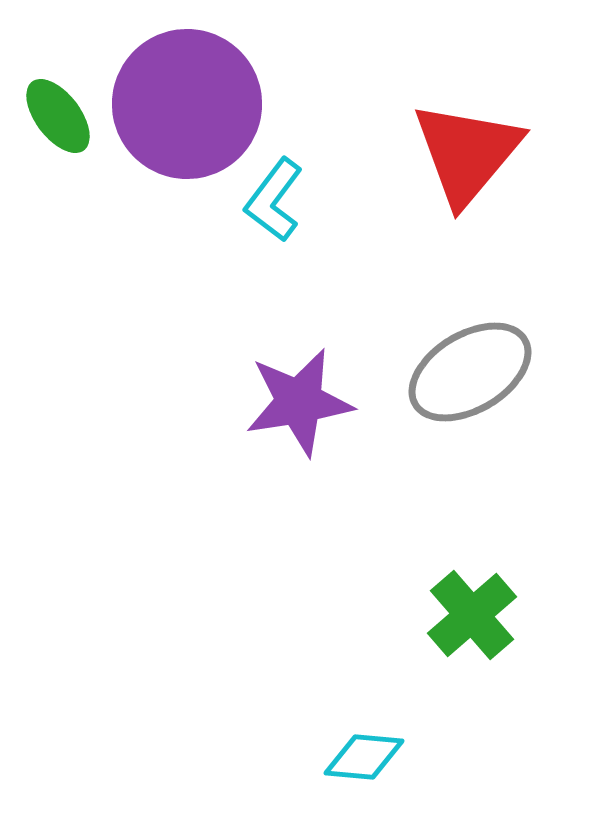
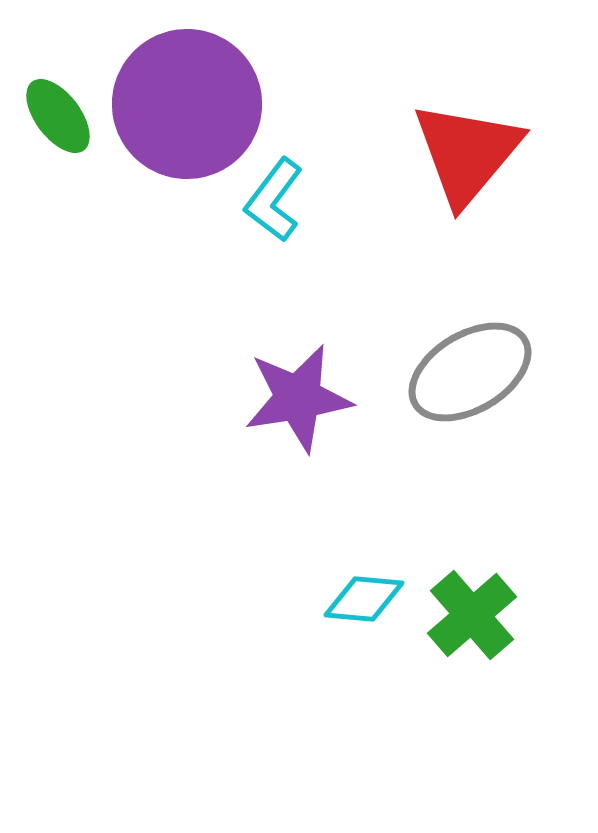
purple star: moved 1 px left, 4 px up
cyan diamond: moved 158 px up
